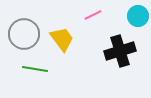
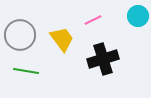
pink line: moved 5 px down
gray circle: moved 4 px left, 1 px down
black cross: moved 17 px left, 8 px down
green line: moved 9 px left, 2 px down
